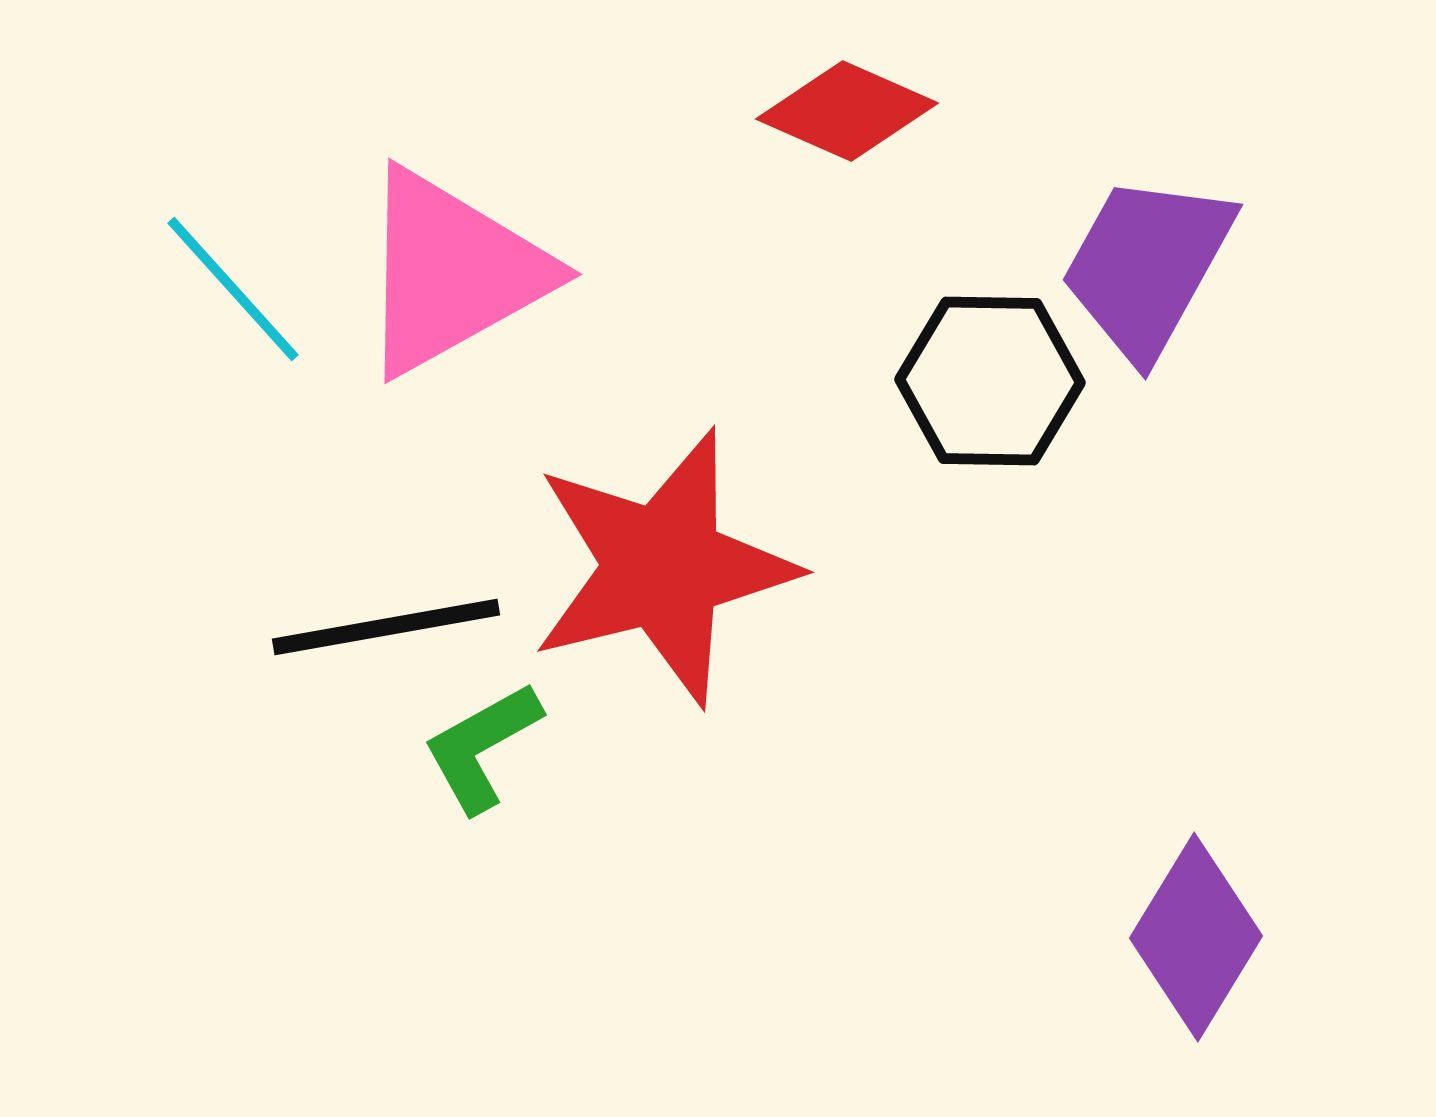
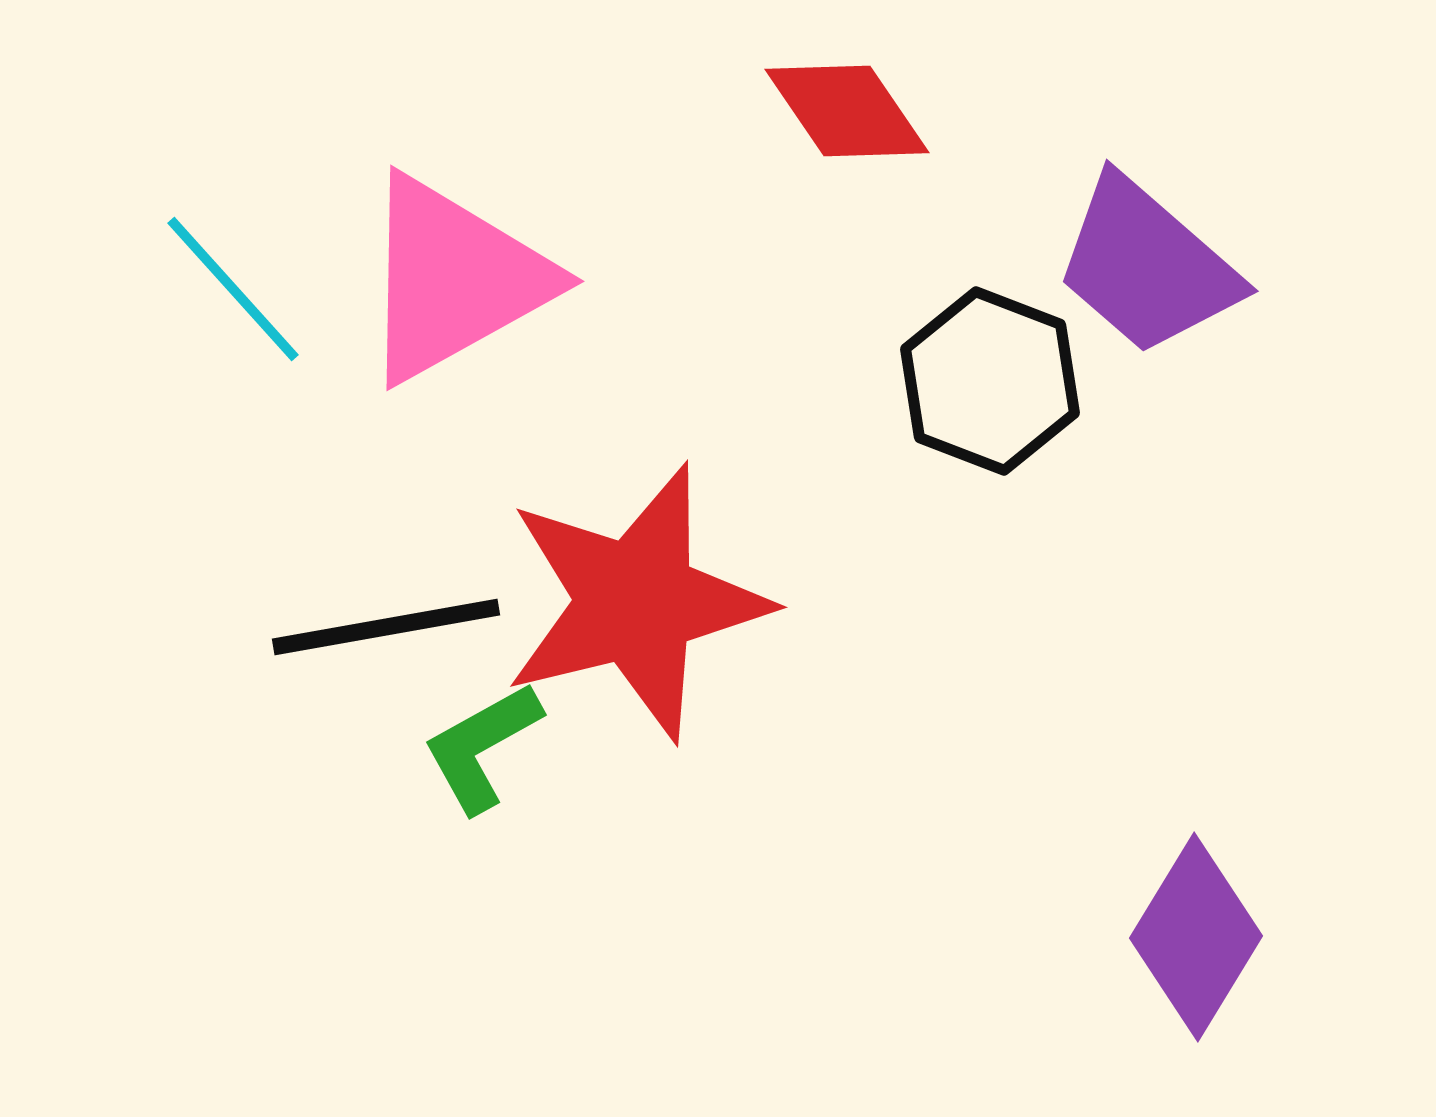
red diamond: rotated 32 degrees clockwise
purple trapezoid: rotated 78 degrees counterclockwise
pink triangle: moved 2 px right, 7 px down
black hexagon: rotated 20 degrees clockwise
red star: moved 27 px left, 35 px down
